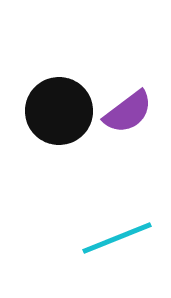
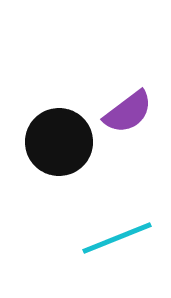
black circle: moved 31 px down
